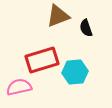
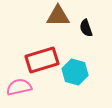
brown triangle: rotated 20 degrees clockwise
cyan hexagon: rotated 20 degrees clockwise
